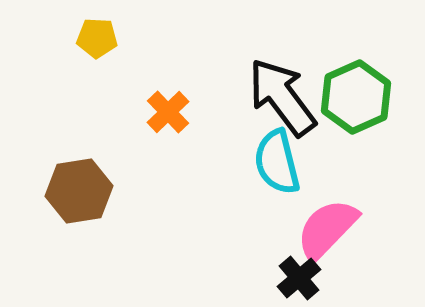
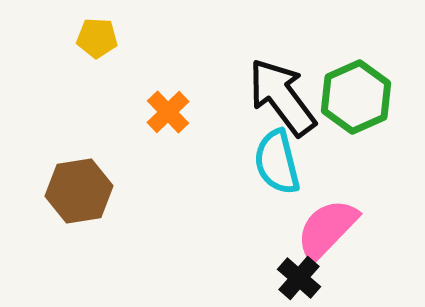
black cross: rotated 9 degrees counterclockwise
